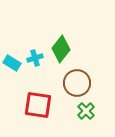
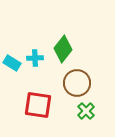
green diamond: moved 2 px right
cyan cross: rotated 14 degrees clockwise
